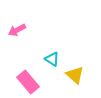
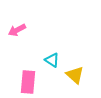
cyan triangle: moved 1 px down
pink rectangle: rotated 45 degrees clockwise
